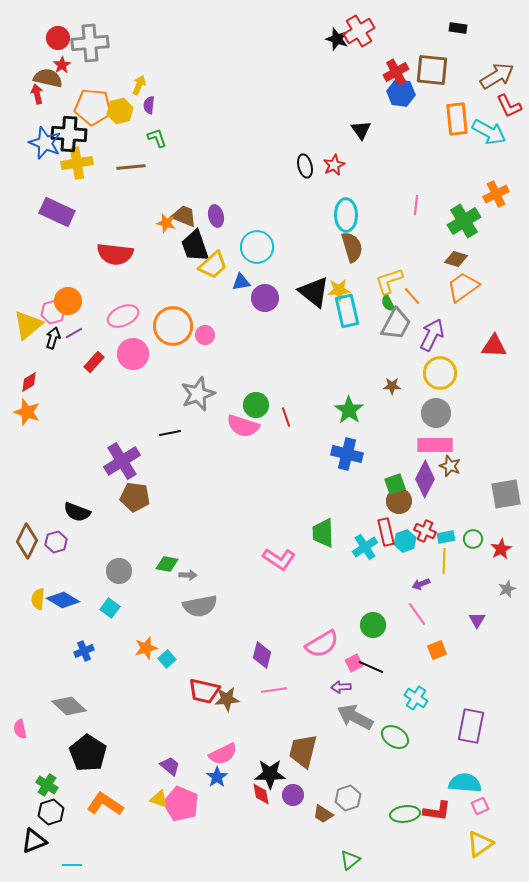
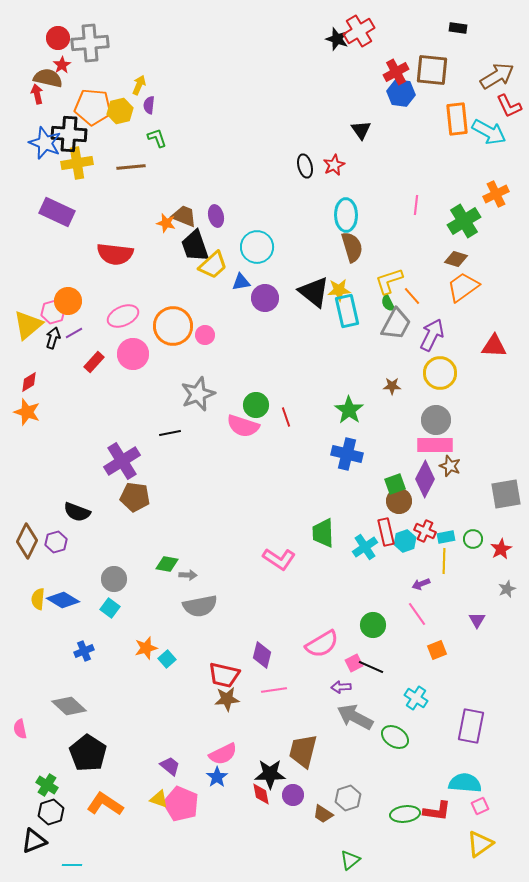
gray circle at (436, 413): moved 7 px down
gray circle at (119, 571): moved 5 px left, 8 px down
red trapezoid at (204, 691): moved 20 px right, 16 px up
